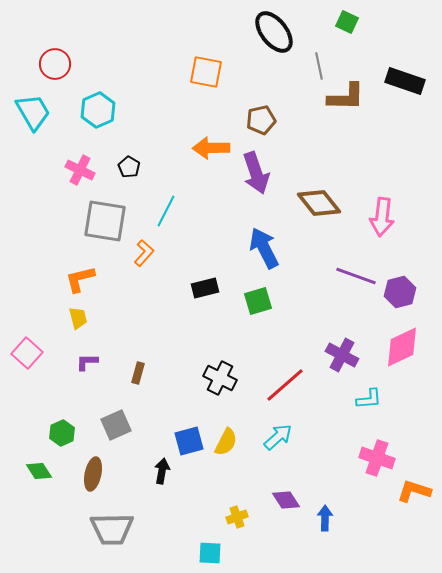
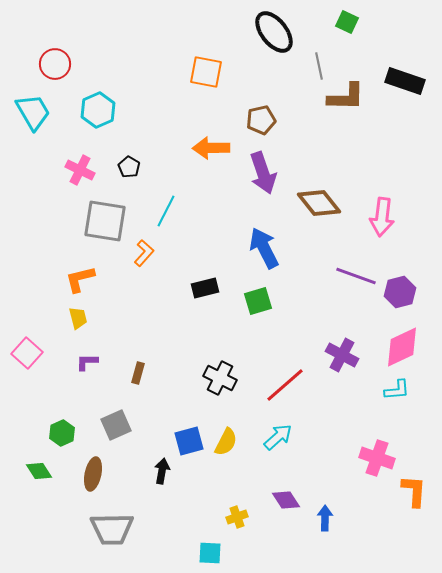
purple arrow at (256, 173): moved 7 px right
cyan L-shape at (369, 399): moved 28 px right, 9 px up
orange L-shape at (414, 491): rotated 76 degrees clockwise
